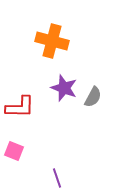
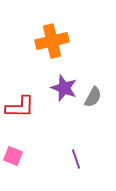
orange cross: rotated 28 degrees counterclockwise
pink square: moved 1 px left, 5 px down
purple line: moved 19 px right, 19 px up
